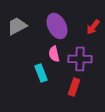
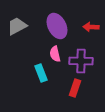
red arrow: moved 2 px left; rotated 56 degrees clockwise
pink semicircle: moved 1 px right
purple cross: moved 1 px right, 2 px down
red rectangle: moved 1 px right, 1 px down
